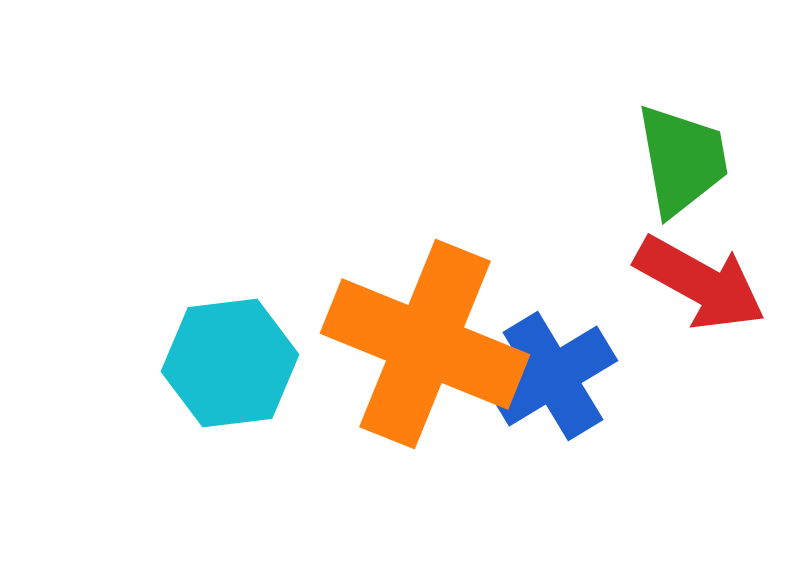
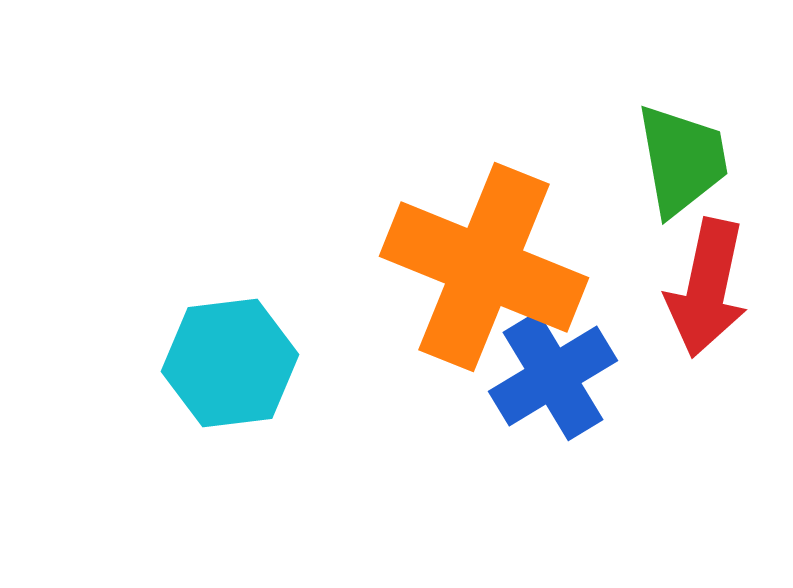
red arrow: moved 7 px right, 5 px down; rotated 73 degrees clockwise
orange cross: moved 59 px right, 77 px up
